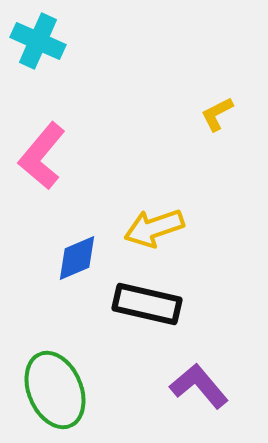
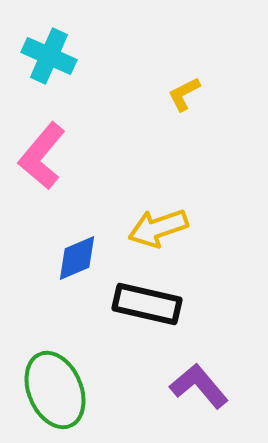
cyan cross: moved 11 px right, 15 px down
yellow L-shape: moved 33 px left, 20 px up
yellow arrow: moved 4 px right
